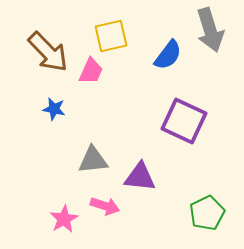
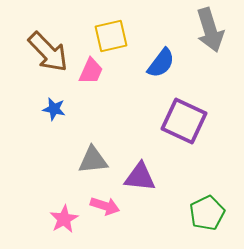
blue semicircle: moved 7 px left, 8 px down
